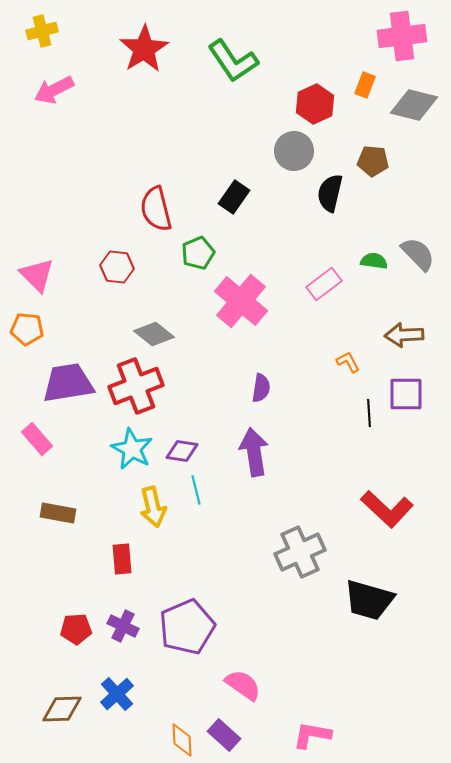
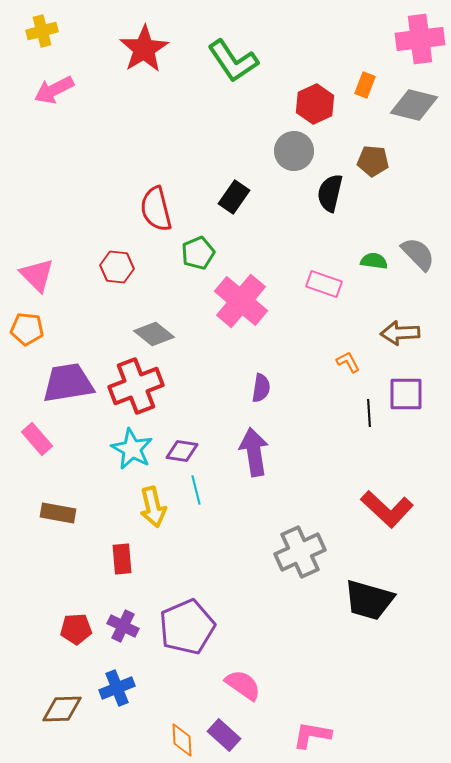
pink cross at (402, 36): moved 18 px right, 3 px down
pink rectangle at (324, 284): rotated 56 degrees clockwise
brown arrow at (404, 335): moved 4 px left, 2 px up
blue cross at (117, 694): moved 6 px up; rotated 20 degrees clockwise
